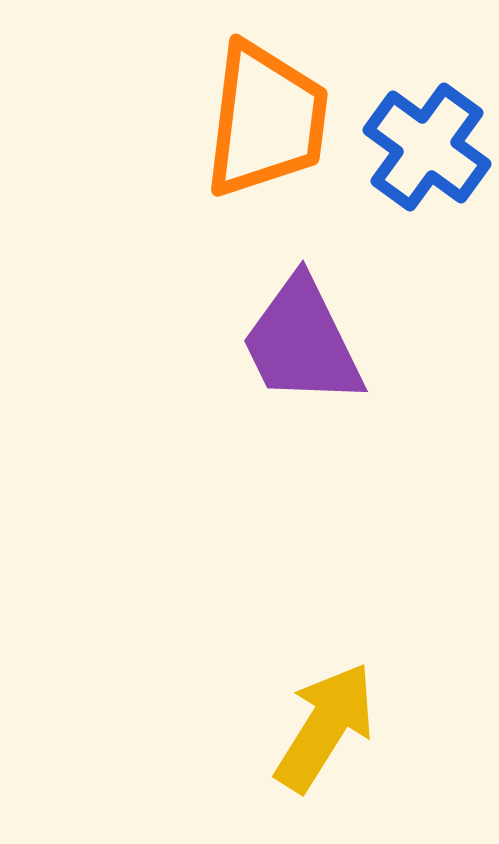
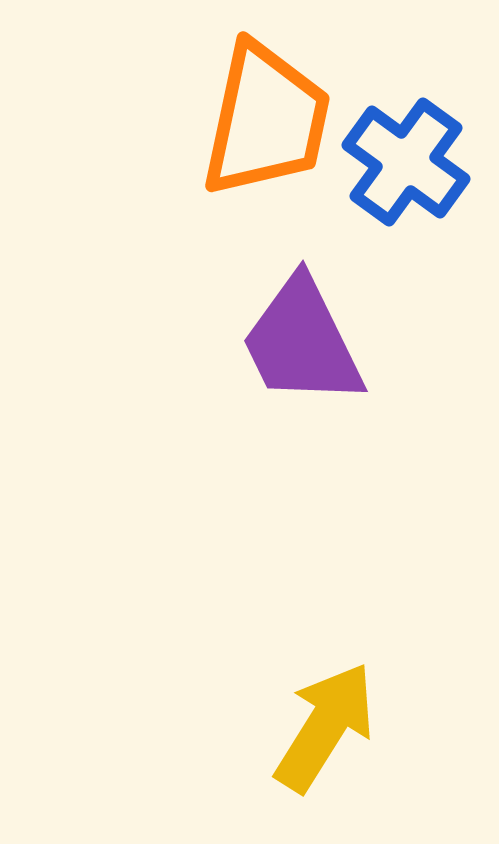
orange trapezoid: rotated 5 degrees clockwise
blue cross: moved 21 px left, 15 px down
